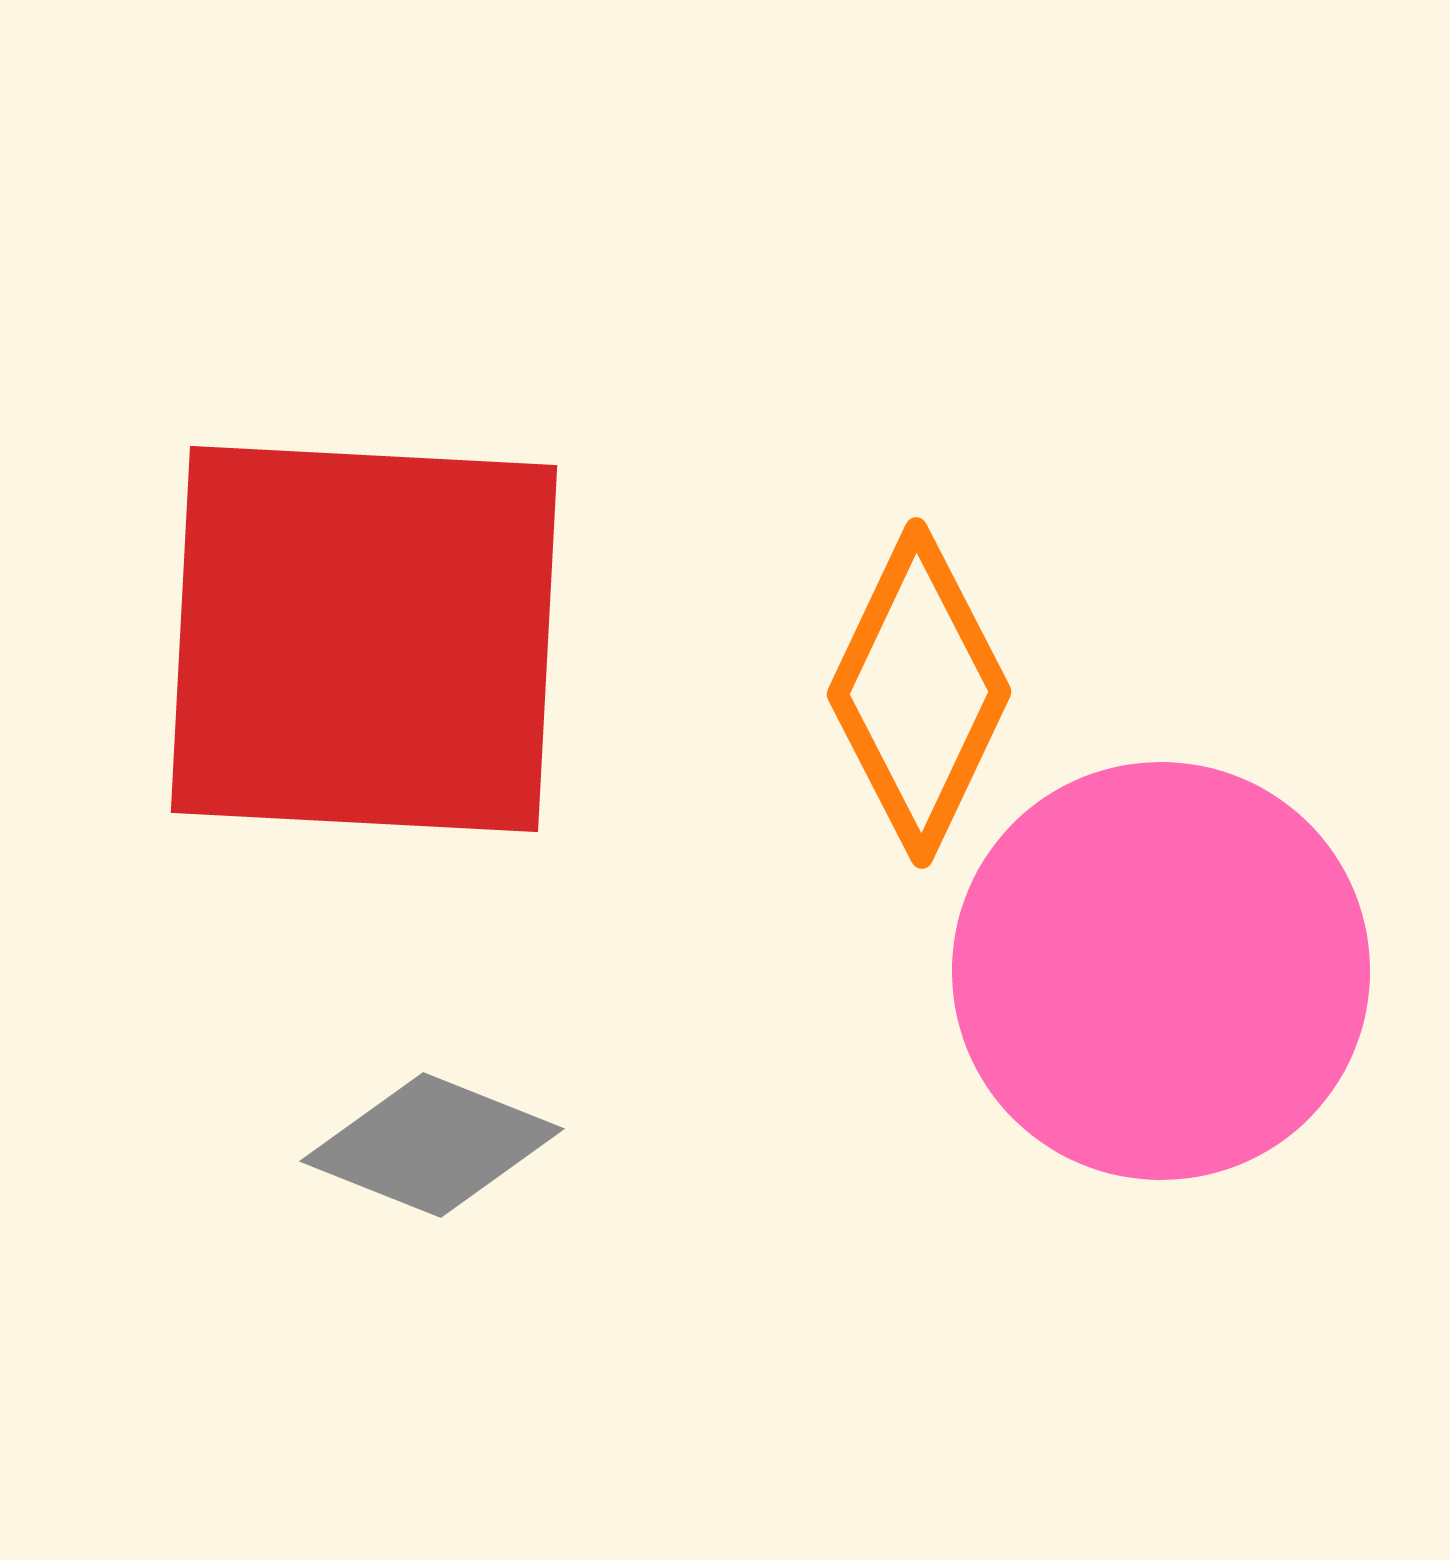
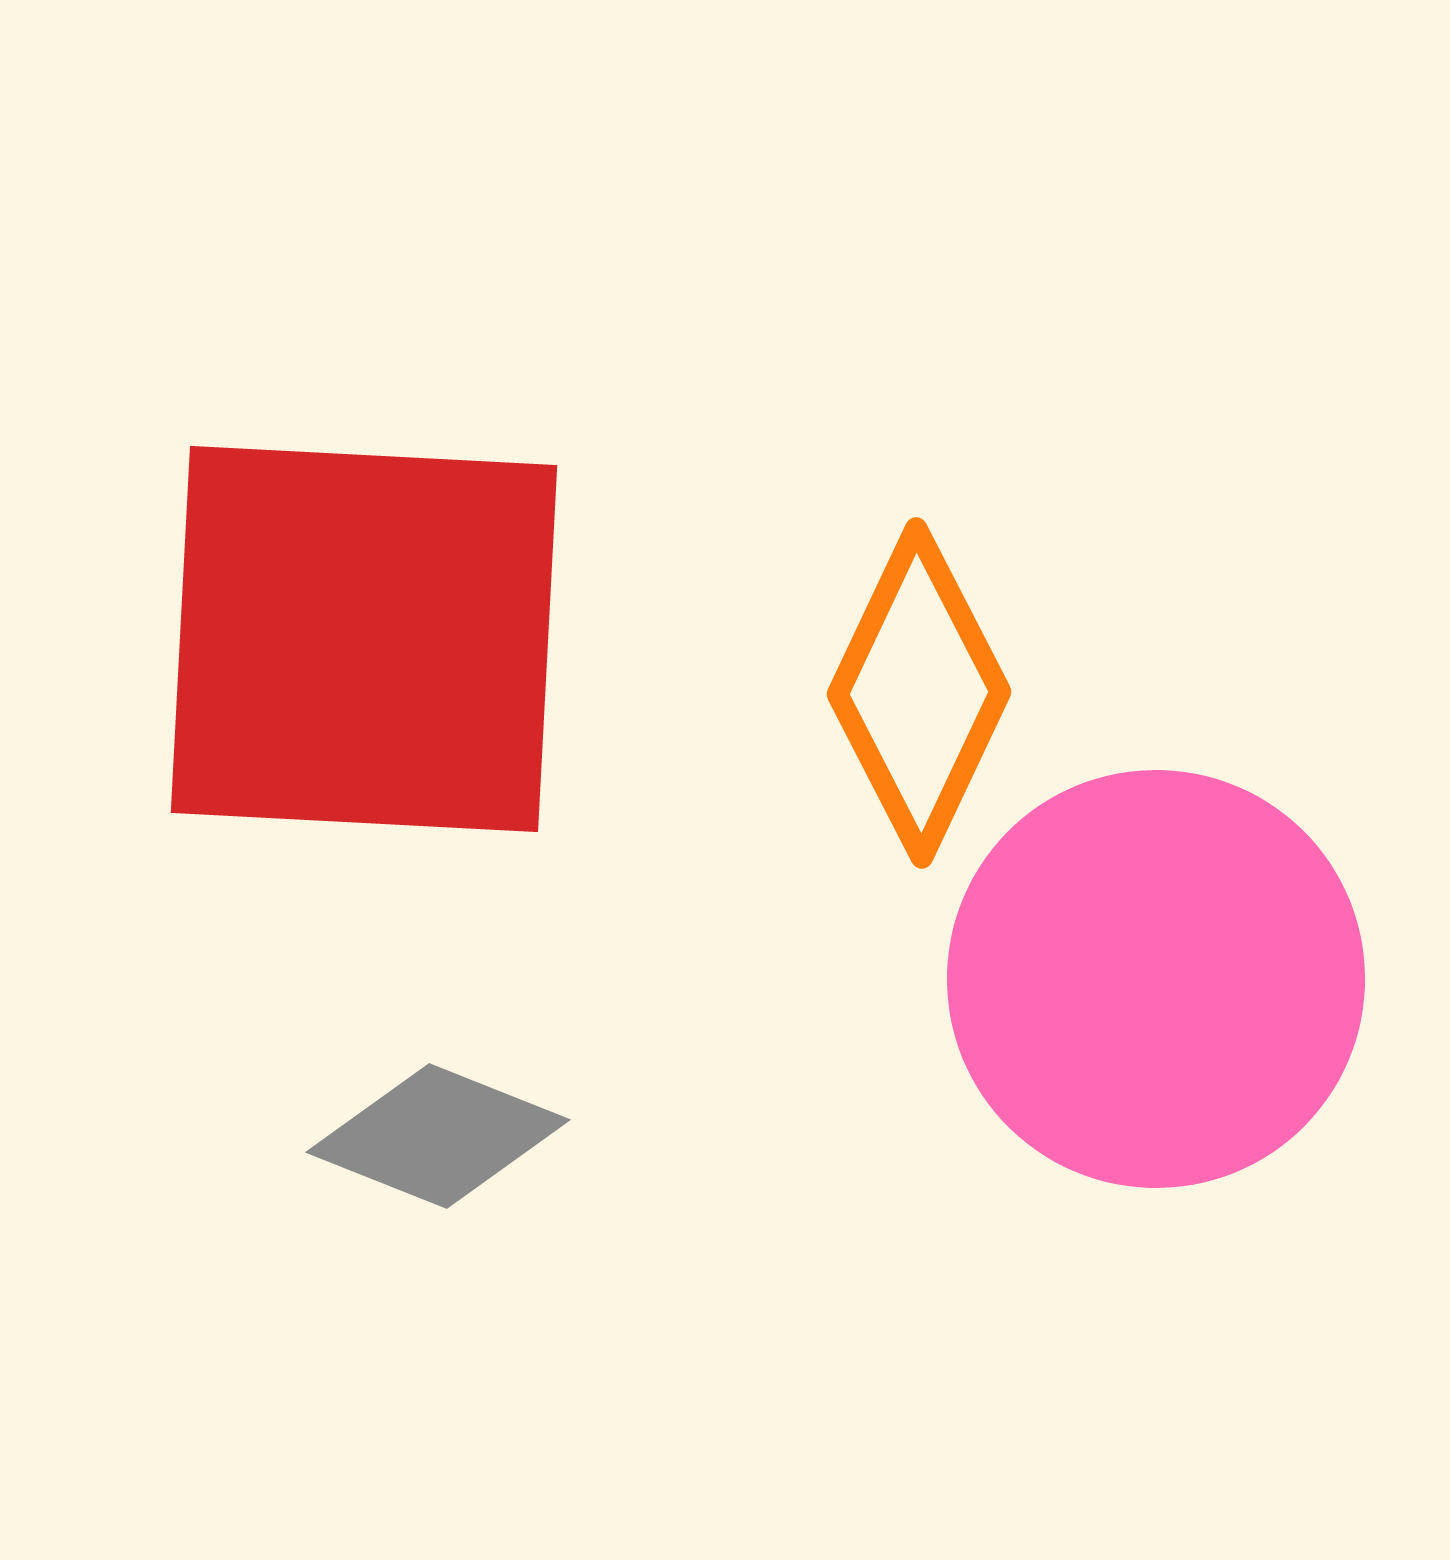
pink circle: moved 5 px left, 8 px down
gray diamond: moved 6 px right, 9 px up
